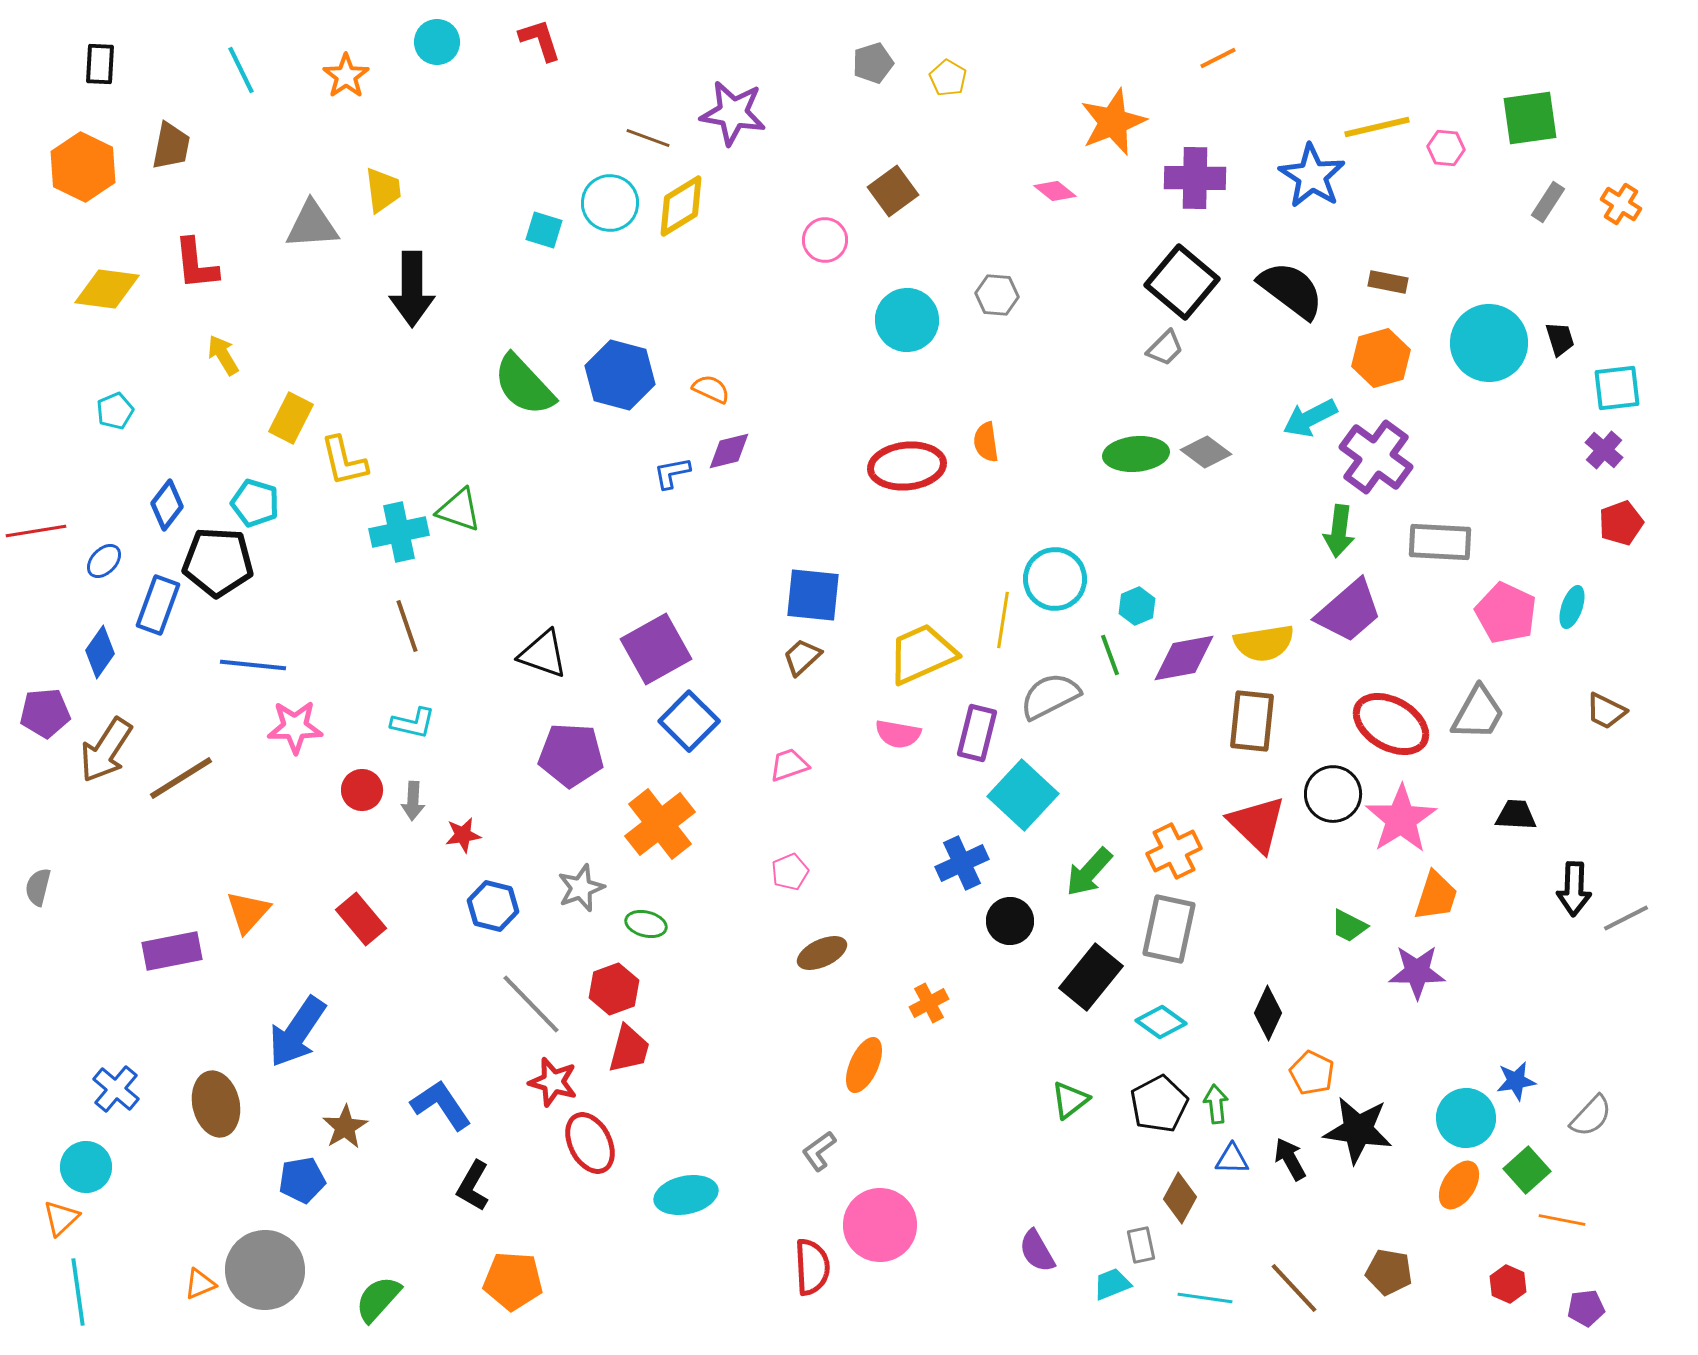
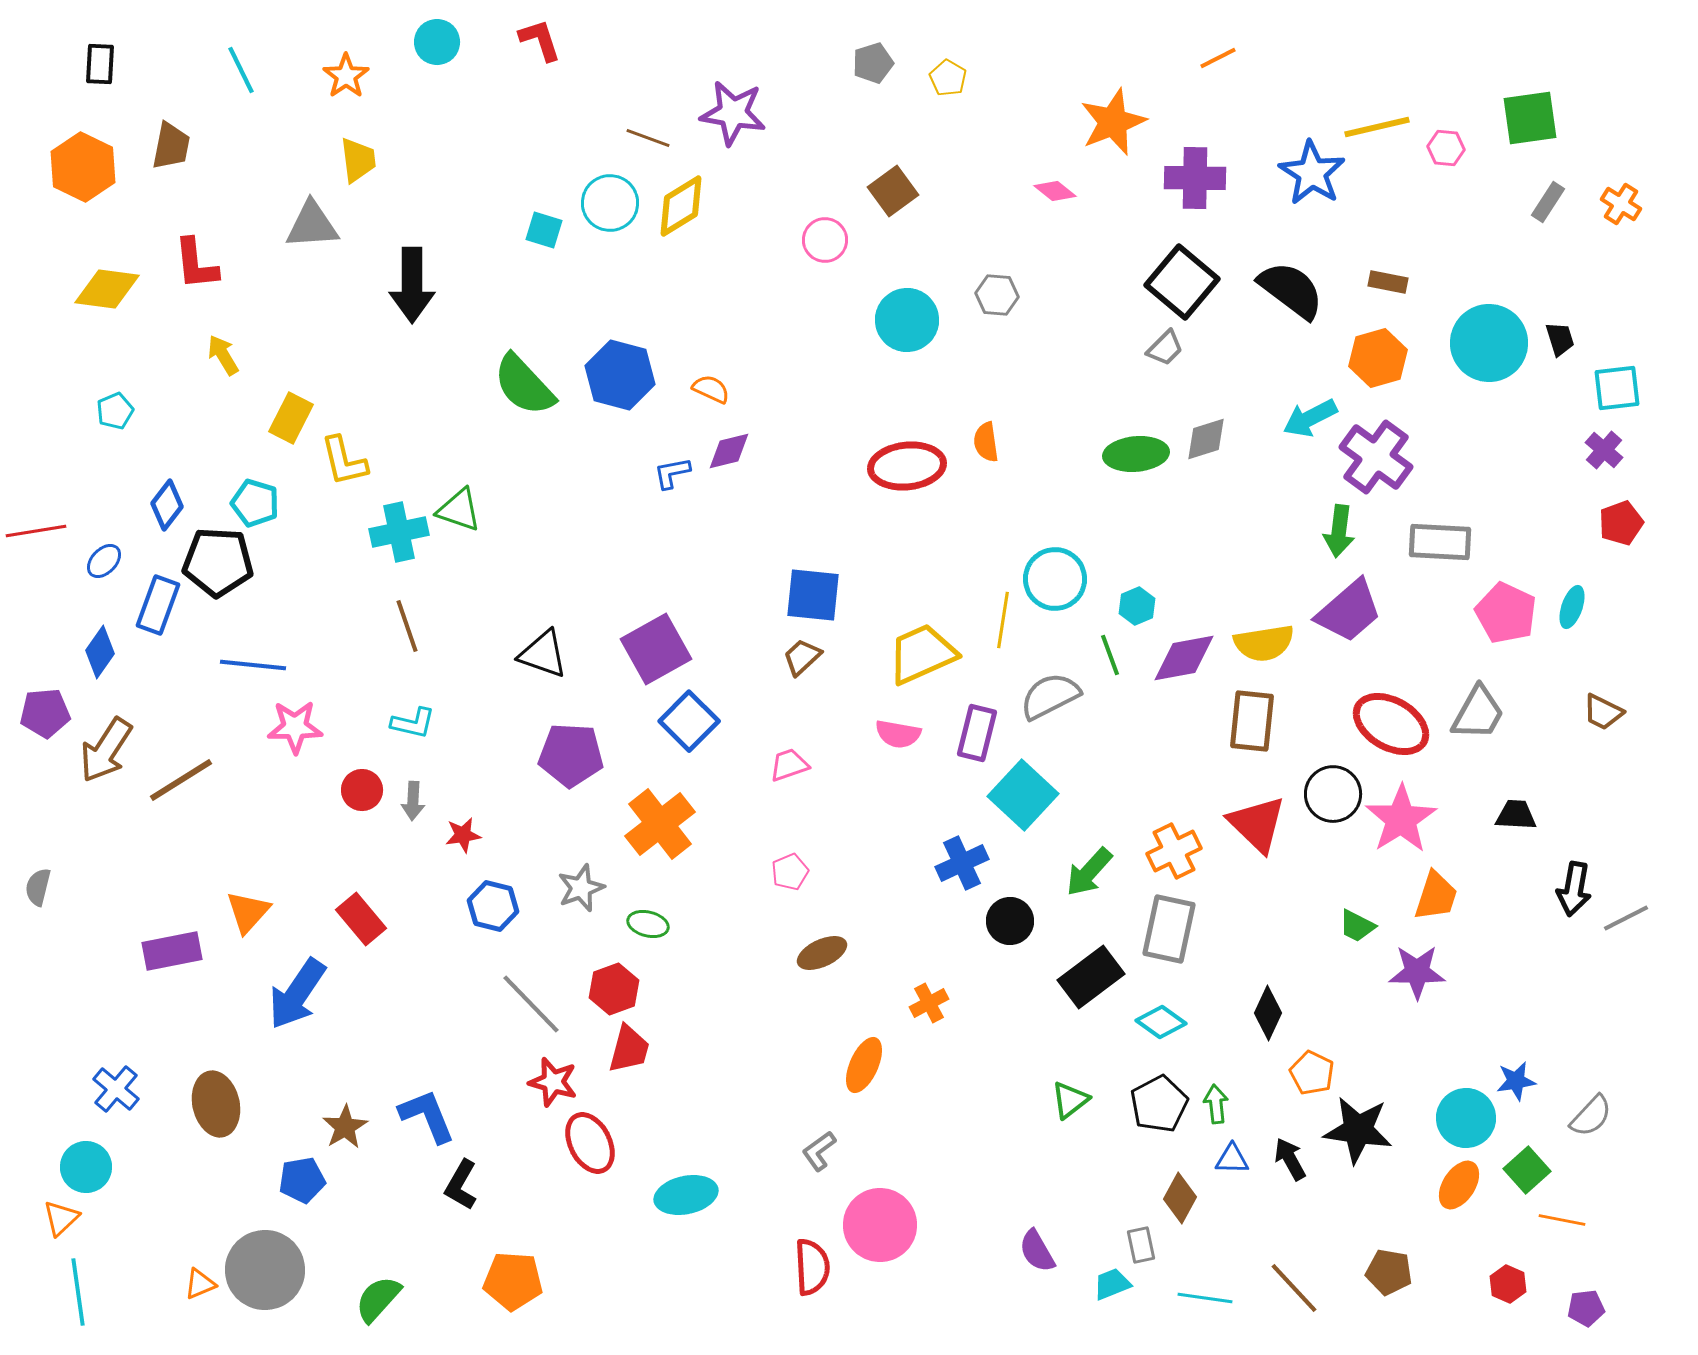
blue star at (1312, 176): moved 3 px up
yellow trapezoid at (383, 190): moved 25 px left, 30 px up
black arrow at (412, 289): moved 4 px up
orange hexagon at (1381, 358): moved 3 px left
gray diamond at (1206, 452): moved 13 px up; rotated 54 degrees counterclockwise
brown trapezoid at (1606, 711): moved 3 px left, 1 px down
brown line at (181, 778): moved 2 px down
black arrow at (1574, 889): rotated 8 degrees clockwise
green ellipse at (646, 924): moved 2 px right
green trapezoid at (1349, 926): moved 8 px right
black rectangle at (1091, 977): rotated 14 degrees clockwise
blue arrow at (297, 1032): moved 38 px up
blue L-shape at (441, 1105): moved 14 px left, 11 px down; rotated 12 degrees clockwise
black L-shape at (473, 1186): moved 12 px left, 1 px up
